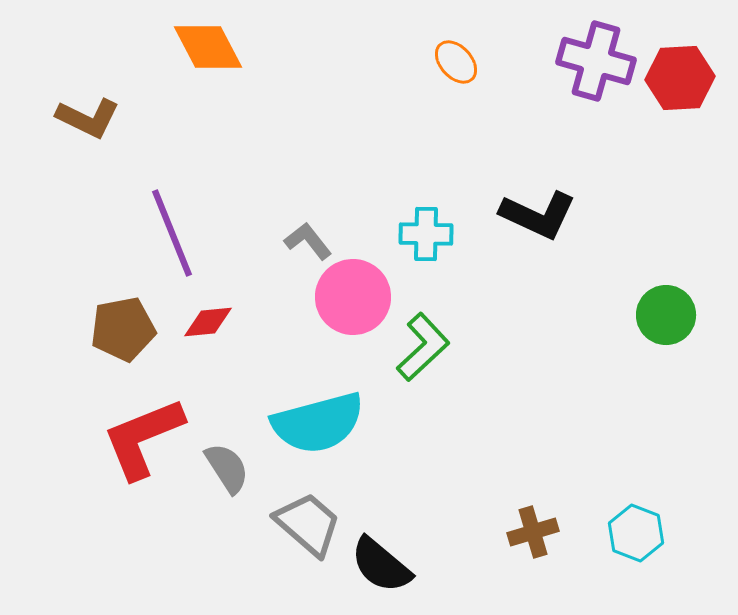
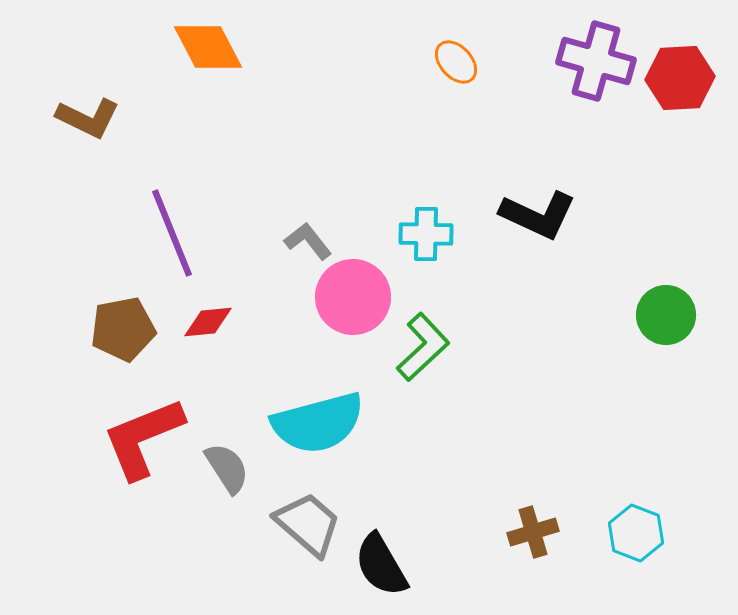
black semicircle: rotated 20 degrees clockwise
